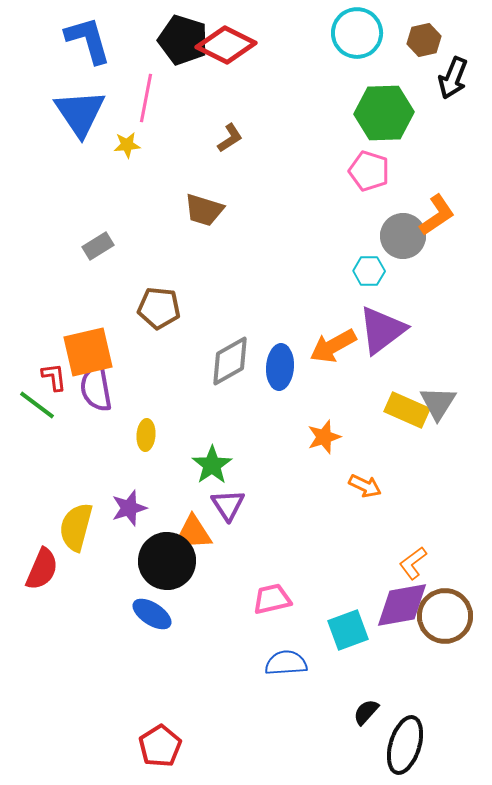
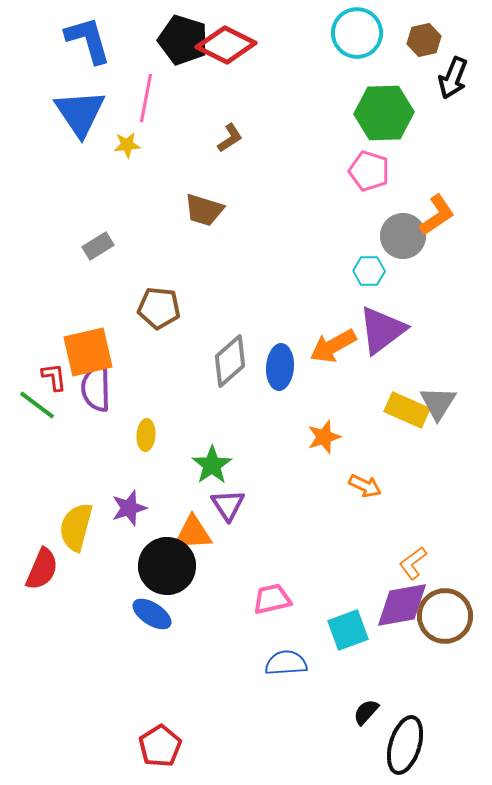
gray diamond at (230, 361): rotated 12 degrees counterclockwise
purple semicircle at (96, 388): rotated 9 degrees clockwise
black circle at (167, 561): moved 5 px down
